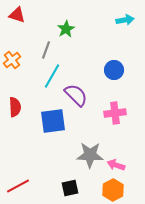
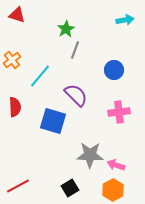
gray line: moved 29 px right
cyan line: moved 12 px left; rotated 10 degrees clockwise
pink cross: moved 4 px right, 1 px up
blue square: rotated 24 degrees clockwise
black square: rotated 18 degrees counterclockwise
